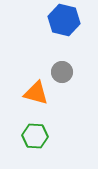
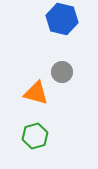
blue hexagon: moved 2 px left, 1 px up
green hexagon: rotated 20 degrees counterclockwise
